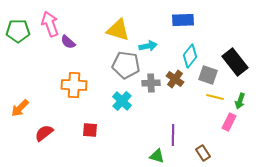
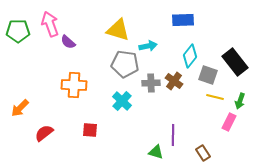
gray pentagon: moved 1 px left, 1 px up
brown cross: moved 1 px left, 2 px down
green triangle: moved 1 px left, 4 px up
